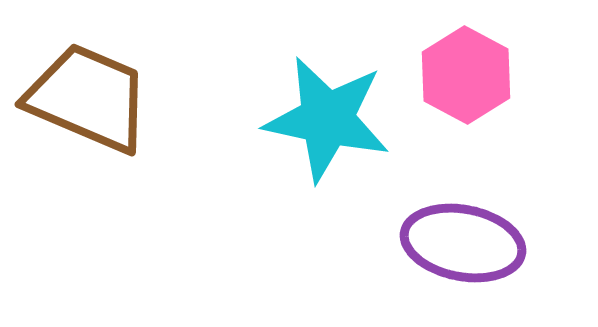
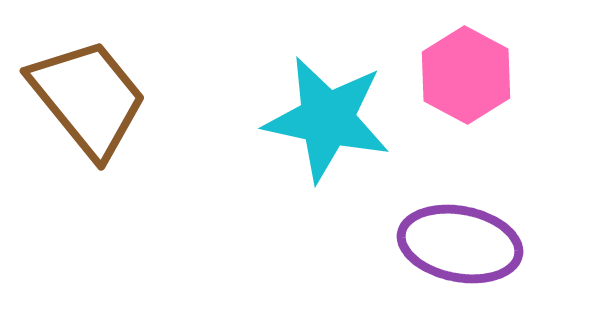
brown trapezoid: rotated 28 degrees clockwise
purple ellipse: moved 3 px left, 1 px down
